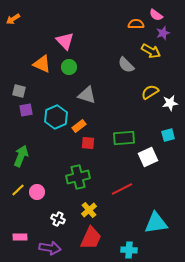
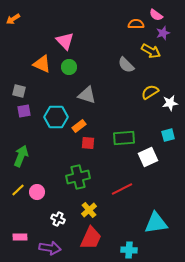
purple square: moved 2 px left, 1 px down
cyan hexagon: rotated 25 degrees clockwise
